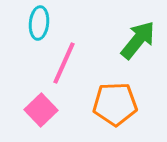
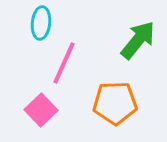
cyan ellipse: moved 2 px right
orange pentagon: moved 1 px up
